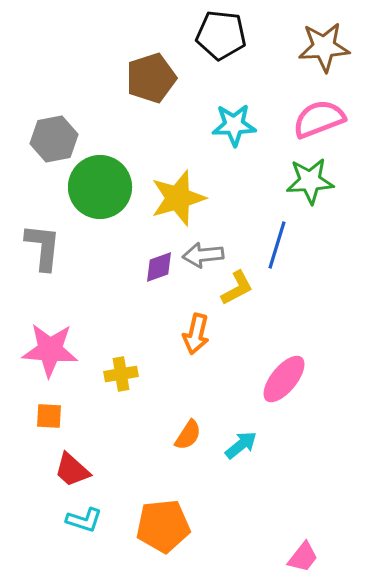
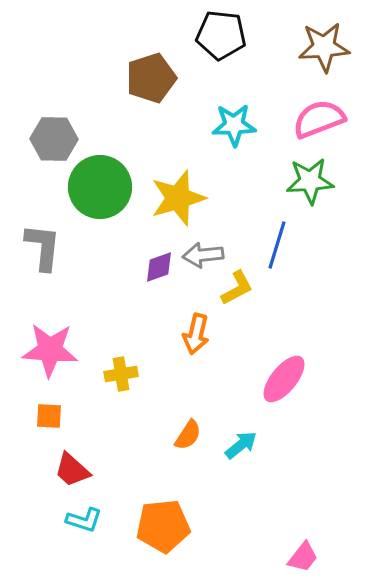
gray hexagon: rotated 12 degrees clockwise
